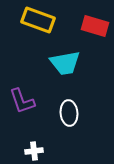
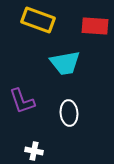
red rectangle: rotated 12 degrees counterclockwise
white cross: rotated 18 degrees clockwise
